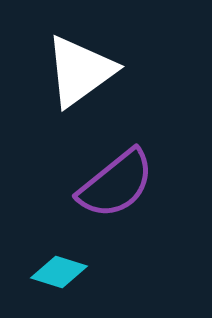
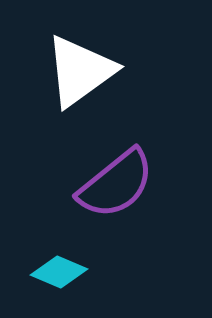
cyan diamond: rotated 6 degrees clockwise
